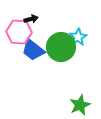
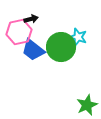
pink hexagon: rotated 15 degrees counterclockwise
cyan star: rotated 24 degrees counterclockwise
green star: moved 7 px right
